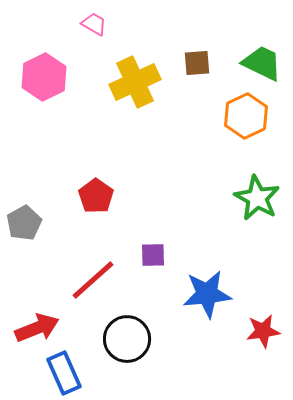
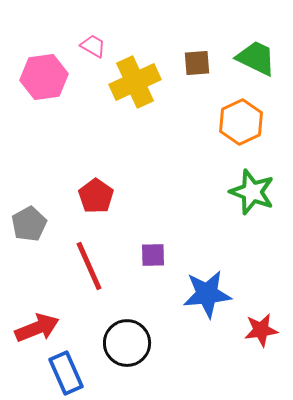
pink trapezoid: moved 1 px left, 22 px down
green trapezoid: moved 6 px left, 5 px up
pink hexagon: rotated 18 degrees clockwise
orange hexagon: moved 5 px left, 6 px down
green star: moved 5 px left, 6 px up; rotated 9 degrees counterclockwise
gray pentagon: moved 5 px right, 1 px down
red line: moved 4 px left, 14 px up; rotated 72 degrees counterclockwise
red star: moved 2 px left, 1 px up
black circle: moved 4 px down
blue rectangle: moved 2 px right
